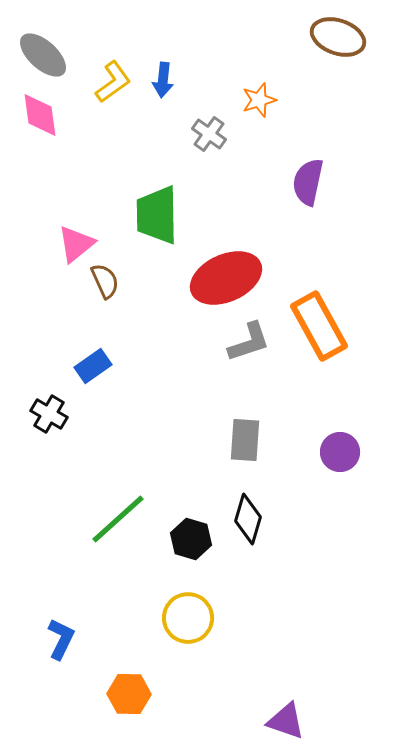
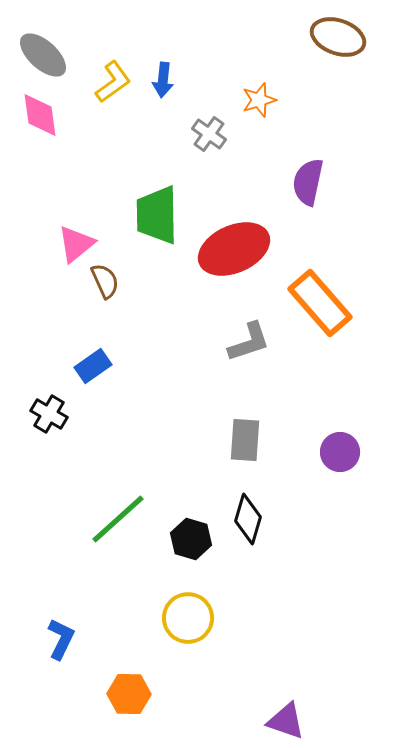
red ellipse: moved 8 px right, 29 px up
orange rectangle: moved 1 px right, 23 px up; rotated 12 degrees counterclockwise
